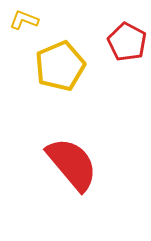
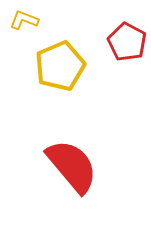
red semicircle: moved 2 px down
